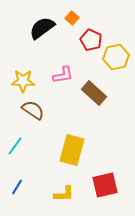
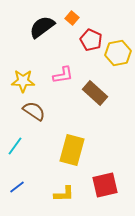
black semicircle: moved 1 px up
yellow hexagon: moved 2 px right, 4 px up
brown rectangle: moved 1 px right
brown semicircle: moved 1 px right, 1 px down
blue line: rotated 21 degrees clockwise
